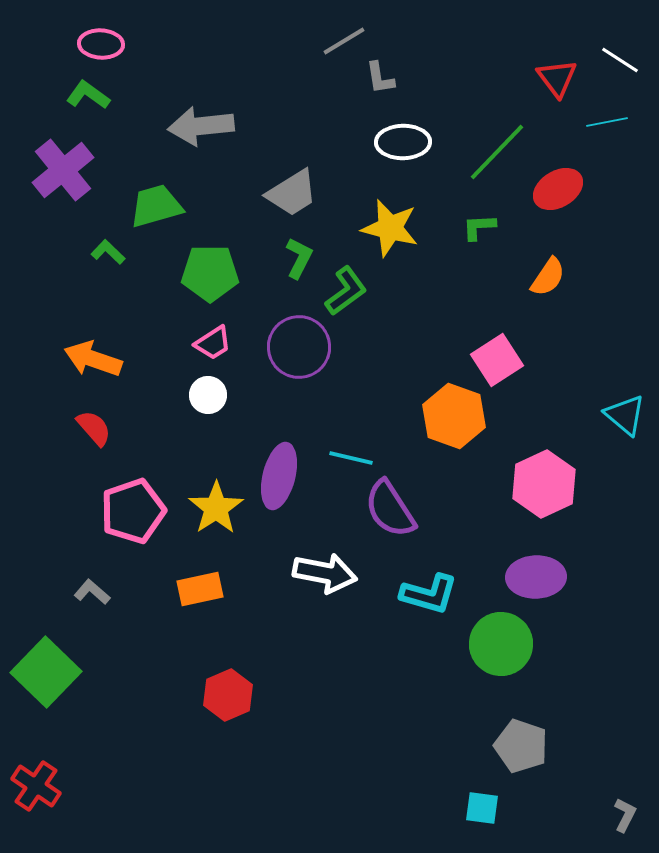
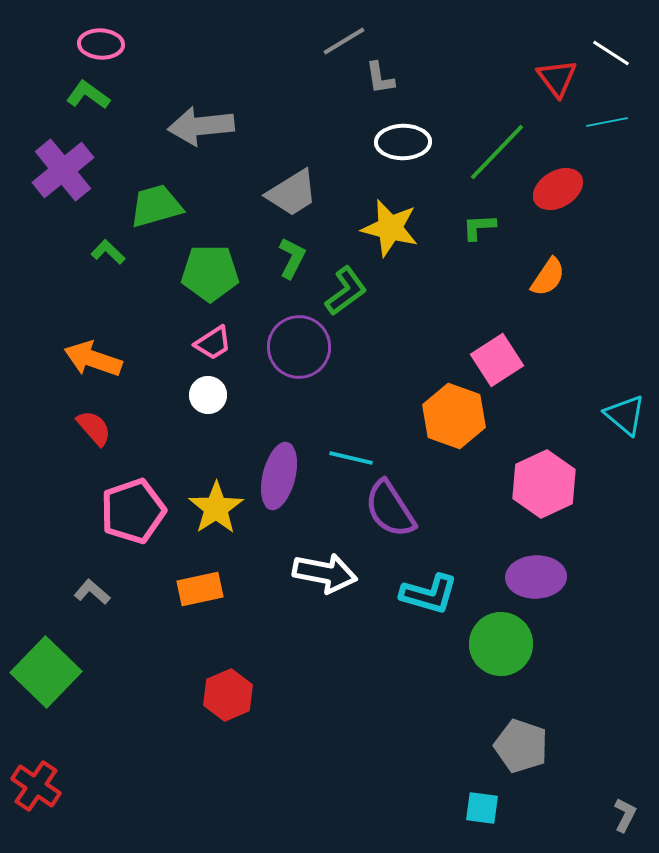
white line at (620, 60): moved 9 px left, 7 px up
green L-shape at (299, 258): moved 7 px left
